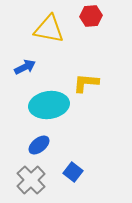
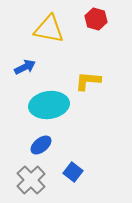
red hexagon: moved 5 px right, 3 px down; rotated 20 degrees clockwise
yellow L-shape: moved 2 px right, 2 px up
blue ellipse: moved 2 px right
